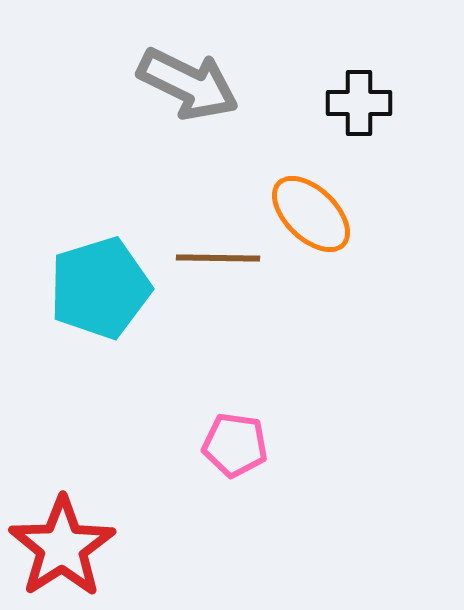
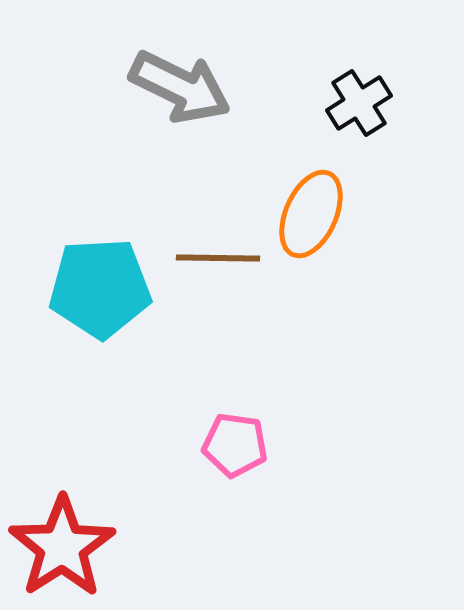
gray arrow: moved 8 px left, 3 px down
black cross: rotated 32 degrees counterclockwise
orange ellipse: rotated 70 degrees clockwise
cyan pentagon: rotated 14 degrees clockwise
